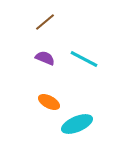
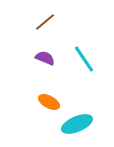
cyan line: rotated 28 degrees clockwise
